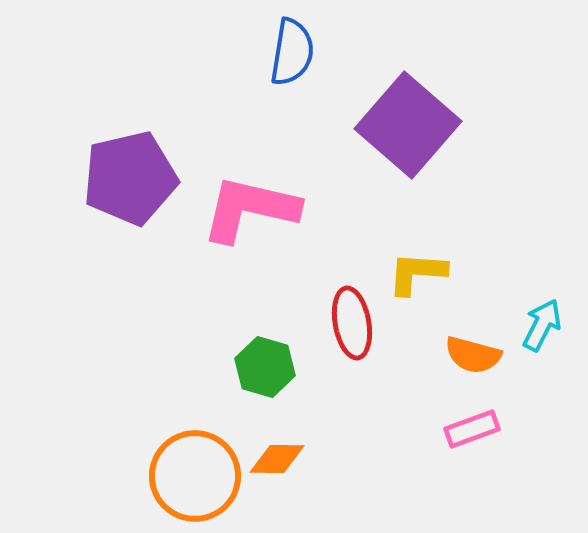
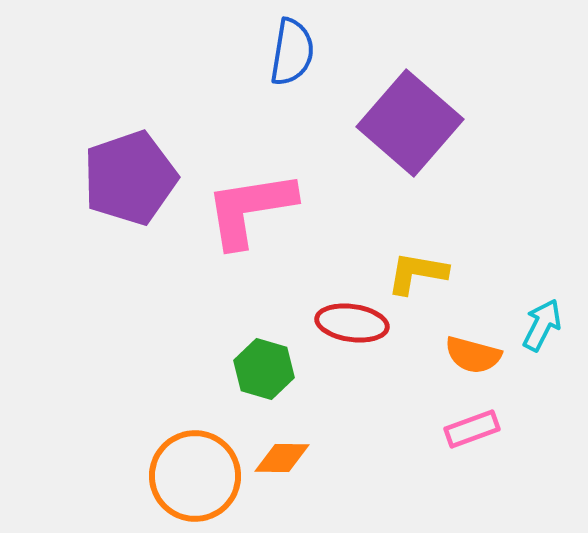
purple square: moved 2 px right, 2 px up
purple pentagon: rotated 6 degrees counterclockwise
pink L-shape: rotated 22 degrees counterclockwise
yellow L-shape: rotated 6 degrees clockwise
red ellipse: rotated 72 degrees counterclockwise
green hexagon: moved 1 px left, 2 px down
orange diamond: moved 5 px right, 1 px up
